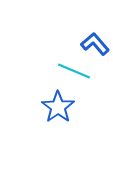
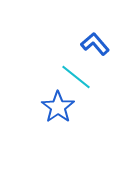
cyan line: moved 2 px right, 6 px down; rotated 16 degrees clockwise
